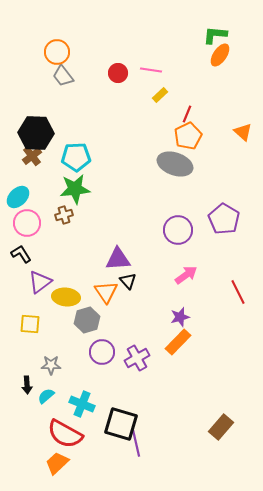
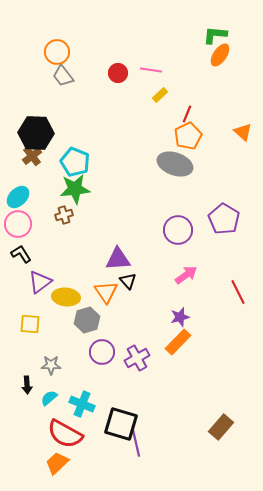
cyan pentagon at (76, 157): moved 1 px left, 5 px down; rotated 24 degrees clockwise
pink circle at (27, 223): moved 9 px left, 1 px down
cyan semicircle at (46, 396): moved 3 px right, 2 px down
